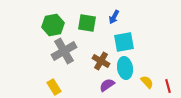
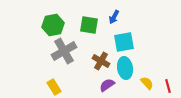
green square: moved 2 px right, 2 px down
yellow semicircle: moved 1 px down
